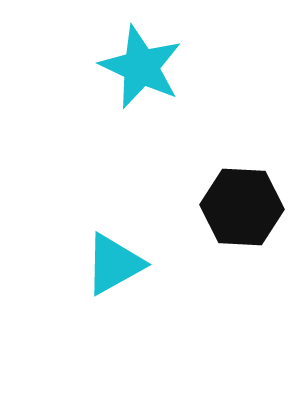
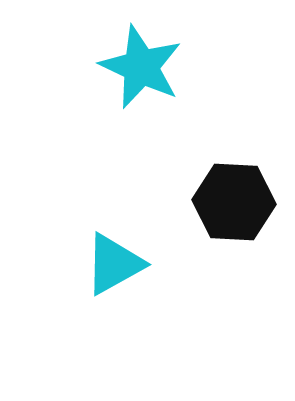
black hexagon: moved 8 px left, 5 px up
